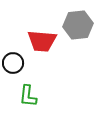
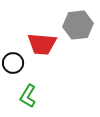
red trapezoid: moved 3 px down
green L-shape: rotated 25 degrees clockwise
